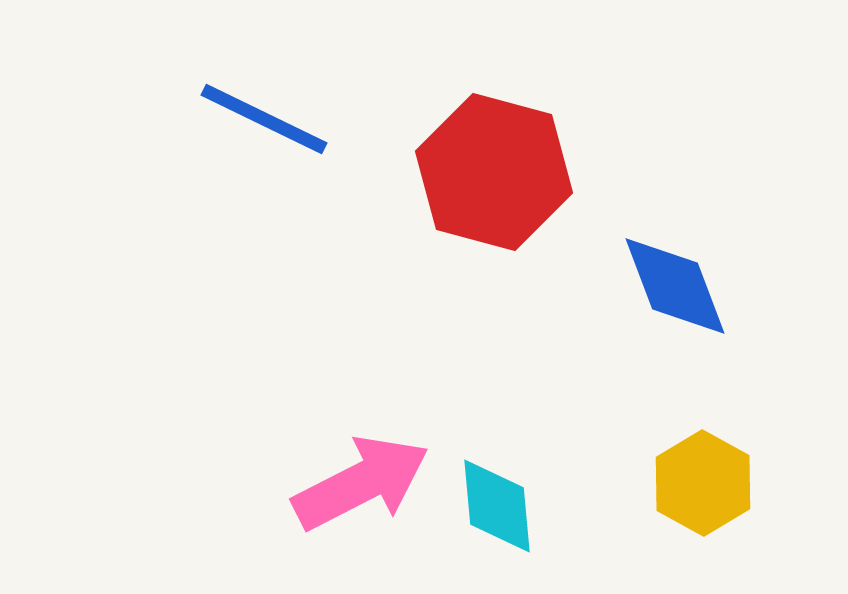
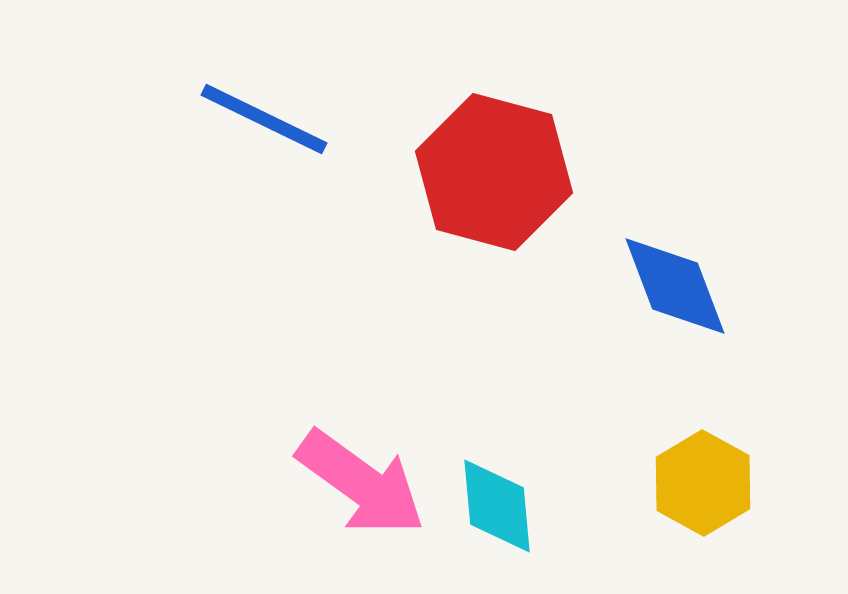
pink arrow: rotated 63 degrees clockwise
